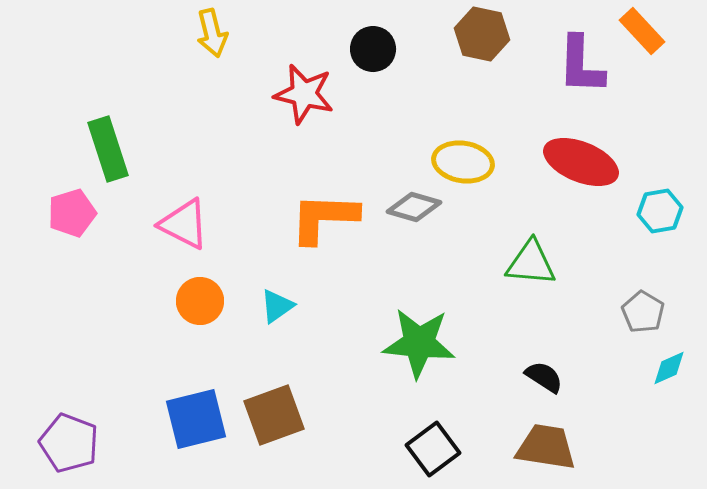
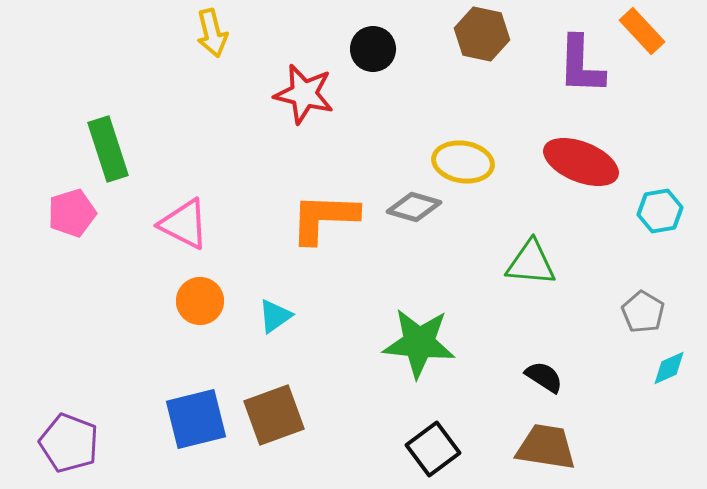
cyan triangle: moved 2 px left, 10 px down
